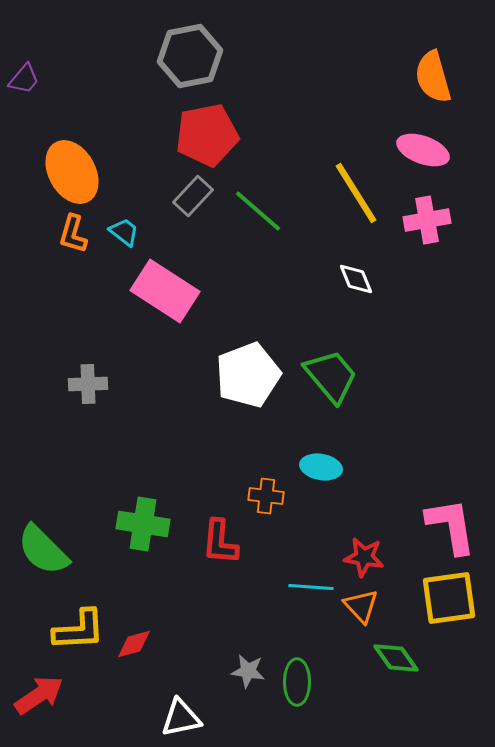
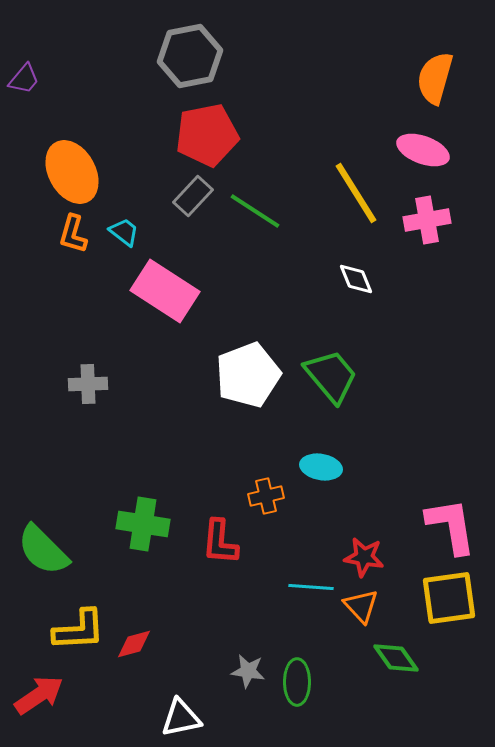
orange semicircle: moved 2 px right, 1 px down; rotated 32 degrees clockwise
green line: moved 3 px left; rotated 8 degrees counterclockwise
orange cross: rotated 20 degrees counterclockwise
